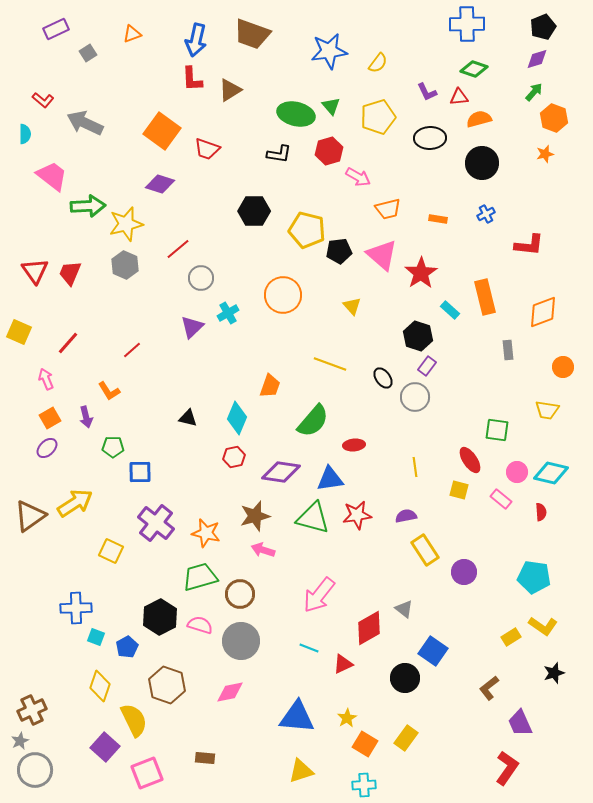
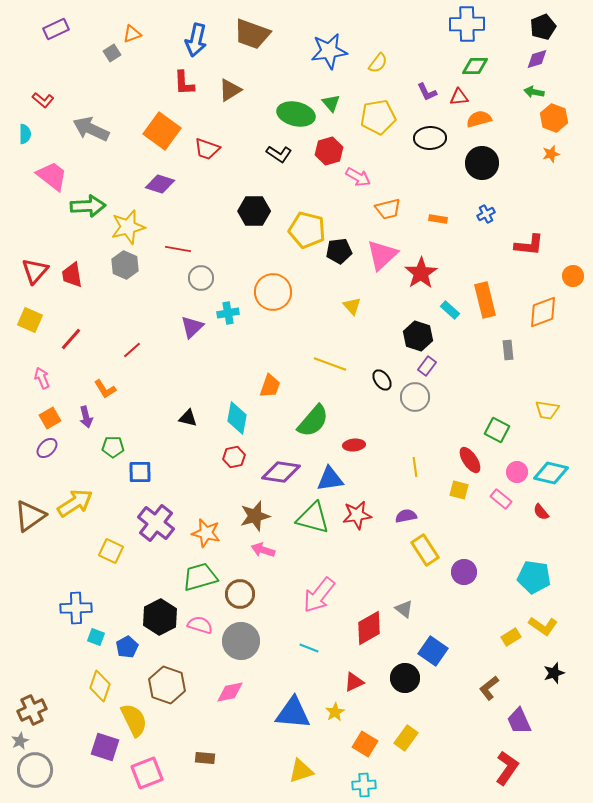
gray square at (88, 53): moved 24 px right
green diamond at (474, 69): moved 1 px right, 3 px up; rotated 20 degrees counterclockwise
red L-shape at (192, 79): moved 8 px left, 4 px down
green arrow at (534, 92): rotated 120 degrees counterclockwise
green triangle at (331, 106): moved 3 px up
yellow pentagon at (378, 117): rotated 8 degrees clockwise
gray arrow at (85, 123): moved 6 px right, 6 px down
black L-shape at (279, 154): rotated 25 degrees clockwise
orange star at (545, 154): moved 6 px right
yellow star at (126, 224): moved 2 px right, 3 px down
red line at (178, 249): rotated 50 degrees clockwise
pink triangle at (382, 255): rotated 36 degrees clockwise
red triangle at (35, 271): rotated 16 degrees clockwise
red trapezoid at (70, 273): moved 2 px right, 2 px down; rotated 32 degrees counterclockwise
orange circle at (283, 295): moved 10 px left, 3 px up
orange rectangle at (485, 297): moved 3 px down
cyan cross at (228, 313): rotated 20 degrees clockwise
yellow square at (19, 332): moved 11 px right, 12 px up
red line at (68, 343): moved 3 px right, 4 px up
orange circle at (563, 367): moved 10 px right, 91 px up
black ellipse at (383, 378): moved 1 px left, 2 px down
pink arrow at (46, 379): moved 4 px left, 1 px up
orange L-shape at (109, 391): moved 4 px left, 2 px up
cyan diamond at (237, 418): rotated 12 degrees counterclockwise
green square at (497, 430): rotated 20 degrees clockwise
red semicircle at (541, 512): rotated 144 degrees clockwise
red triangle at (343, 664): moved 11 px right, 18 px down
blue triangle at (297, 717): moved 4 px left, 4 px up
yellow star at (347, 718): moved 12 px left, 6 px up
purple trapezoid at (520, 723): moved 1 px left, 2 px up
purple square at (105, 747): rotated 24 degrees counterclockwise
